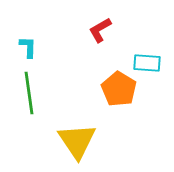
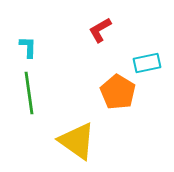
cyan rectangle: rotated 16 degrees counterclockwise
orange pentagon: moved 1 px left, 3 px down
yellow triangle: rotated 21 degrees counterclockwise
